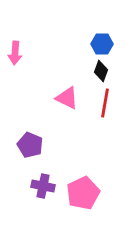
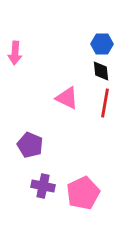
black diamond: rotated 25 degrees counterclockwise
